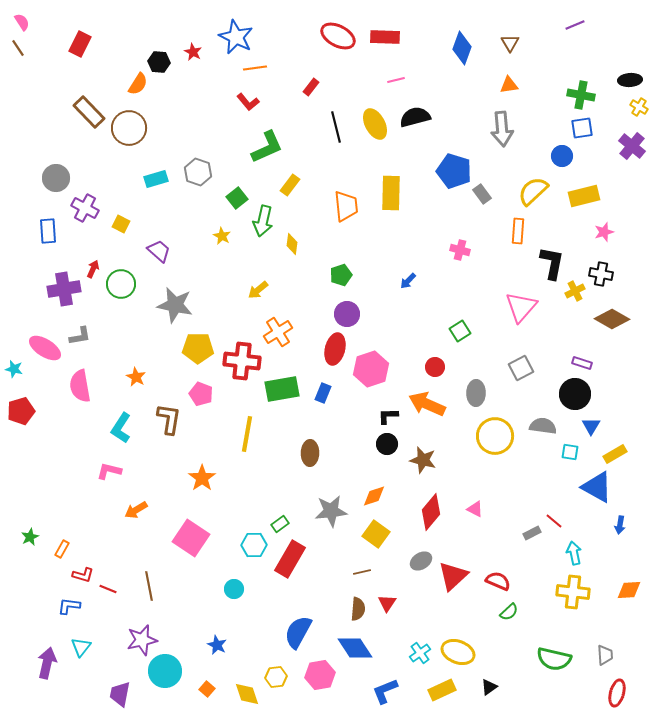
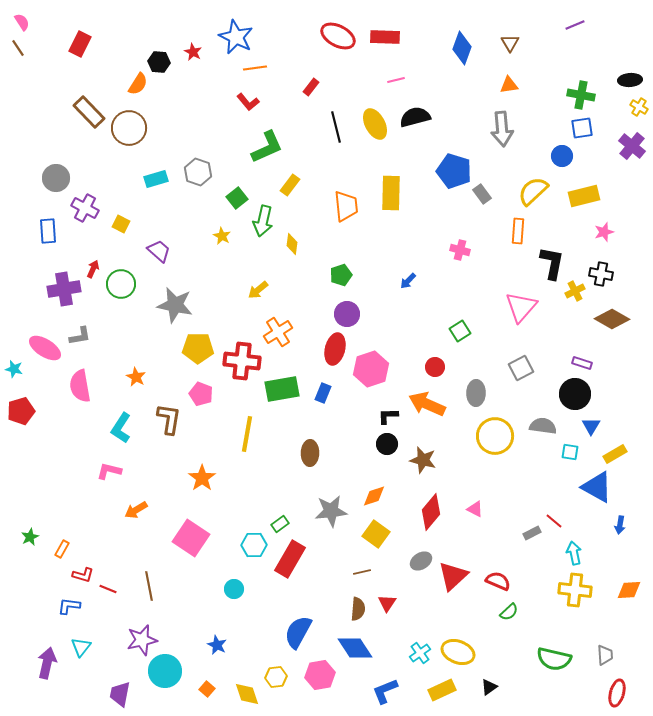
yellow cross at (573, 592): moved 2 px right, 2 px up
